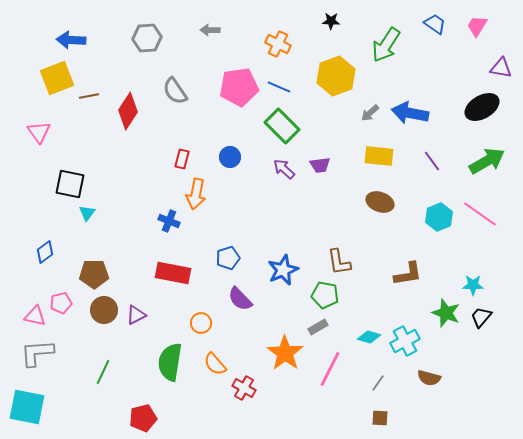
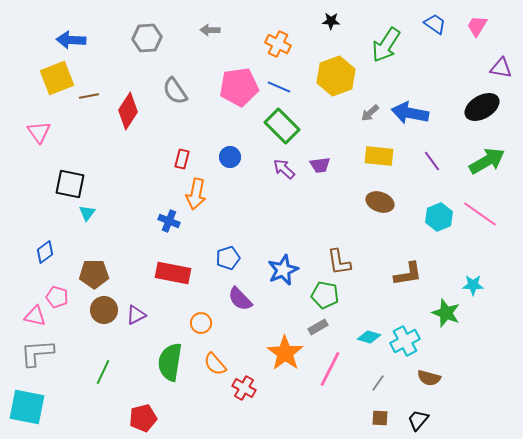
pink pentagon at (61, 303): moved 4 px left, 6 px up; rotated 30 degrees clockwise
black trapezoid at (481, 317): moved 63 px left, 103 px down
